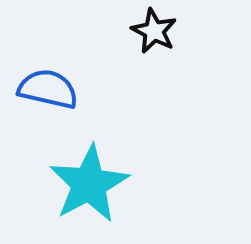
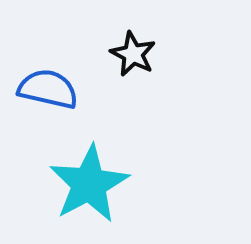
black star: moved 21 px left, 23 px down
